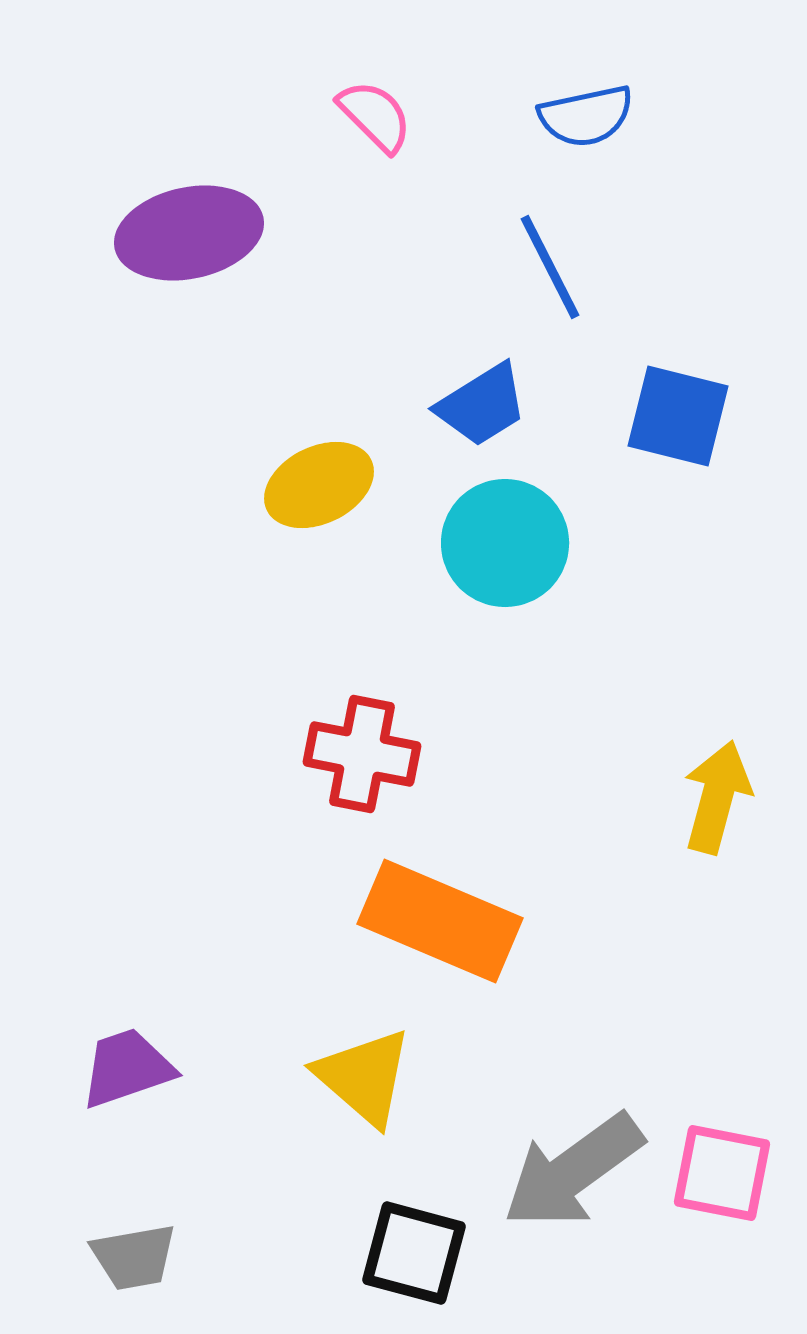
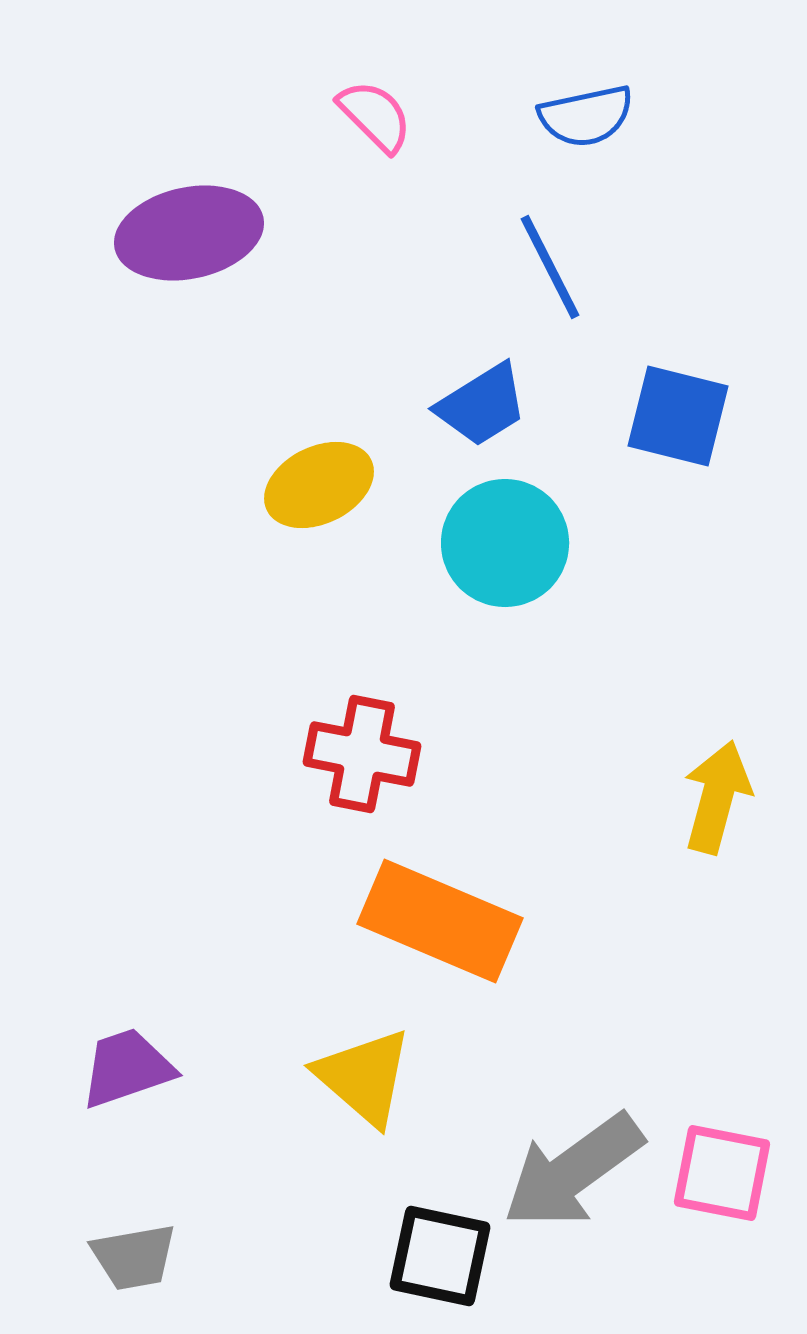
black square: moved 26 px right, 3 px down; rotated 3 degrees counterclockwise
